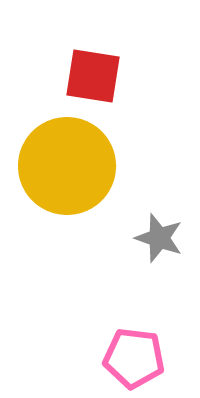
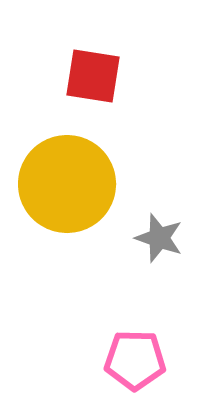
yellow circle: moved 18 px down
pink pentagon: moved 1 px right, 2 px down; rotated 6 degrees counterclockwise
